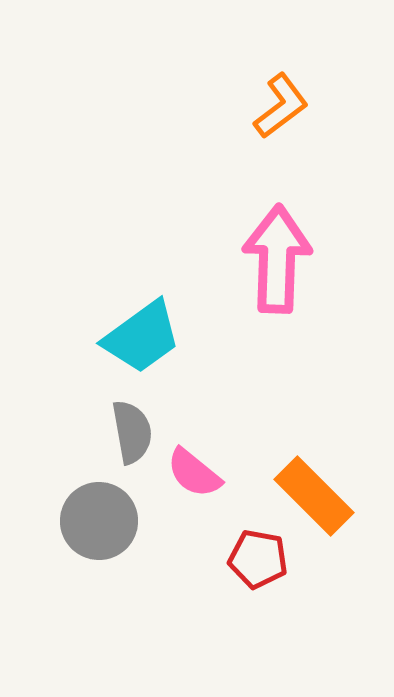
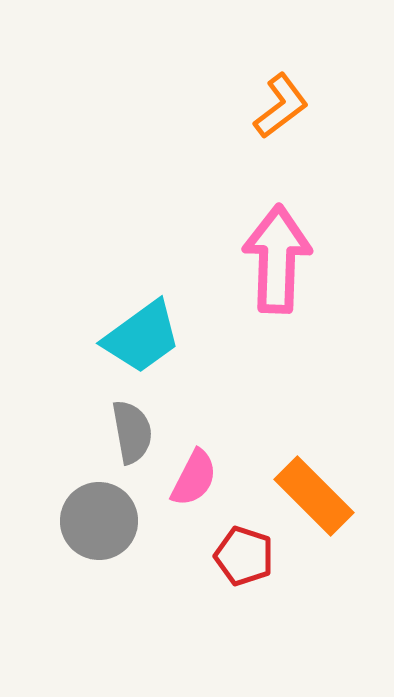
pink semicircle: moved 5 px down; rotated 102 degrees counterclockwise
red pentagon: moved 14 px left, 3 px up; rotated 8 degrees clockwise
